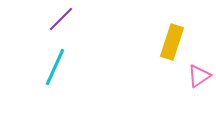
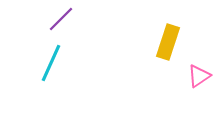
yellow rectangle: moved 4 px left
cyan line: moved 4 px left, 4 px up
